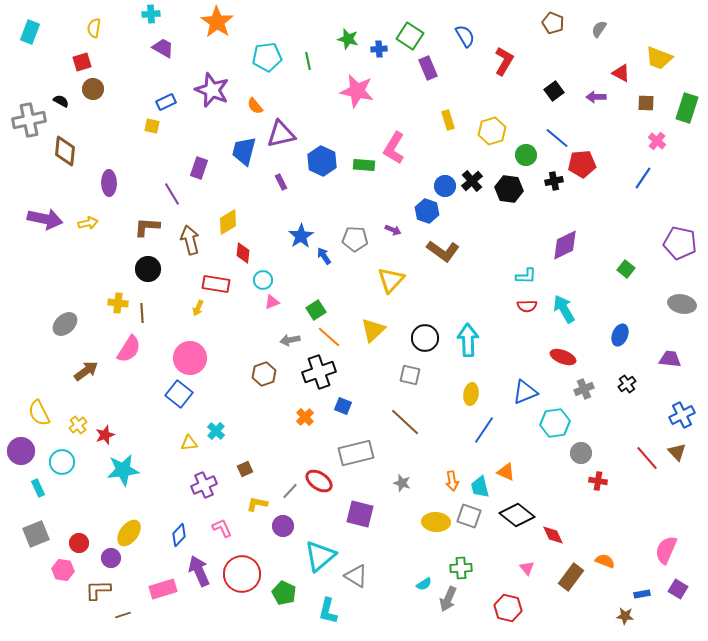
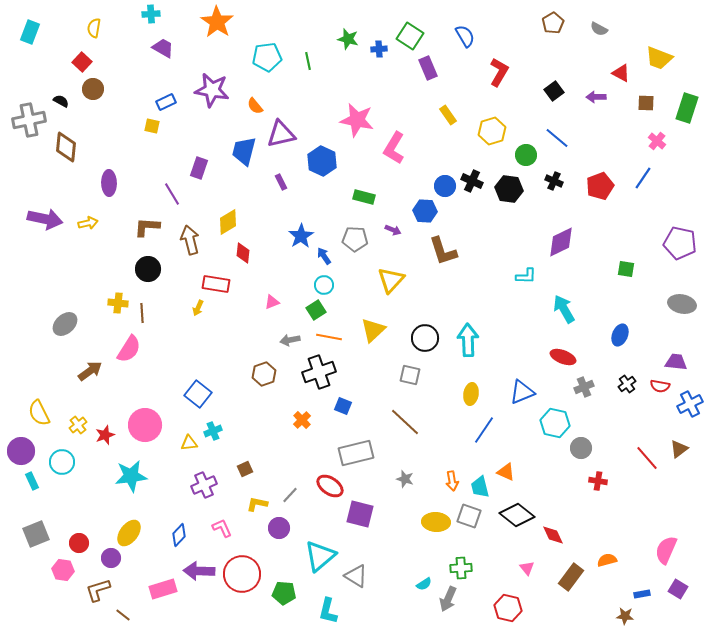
brown pentagon at (553, 23): rotated 20 degrees clockwise
gray semicircle at (599, 29): rotated 96 degrees counterclockwise
red L-shape at (504, 61): moved 5 px left, 11 px down
red square at (82, 62): rotated 30 degrees counterclockwise
purple star at (212, 90): rotated 12 degrees counterclockwise
pink star at (357, 91): moved 29 px down
yellow rectangle at (448, 120): moved 5 px up; rotated 18 degrees counterclockwise
brown diamond at (65, 151): moved 1 px right, 4 px up
red pentagon at (582, 164): moved 18 px right, 22 px down; rotated 16 degrees counterclockwise
green rectangle at (364, 165): moved 32 px down; rotated 10 degrees clockwise
black cross at (472, 181): rotated 25 degrees counterclockwise
black cross at (554, 181): rotated 36 degrees clockwise
blue hexagon at (427, 211): moved 2 px left; rotated 15 degrees counterclockwise
purple diamond at (565, 245): moved 4 px left, 3 px up
brown L-shape at (443, 251): rotated 36 degrees clockwise
green square at (626, 269): rotated 30 degrees counterclockwise
cyan circle at (263, 280): moved 61 px right, 5 px down
red semicircle at (527, 306): moved 133 px right, 80 px down; rotated 12 degrees clockwise
orange line at (329, 337): rotated 30 degrees counterclockwise
pink circle at (190, 358): moved 45 px left, 67 px down
purple trapezoid at (670, 359): moved 6 px right, 3 px down
brown arrow at (86, 371): moved 4 px right
gray cross at (584, 389): moved 2 px up
blue triangle at (525, 392): moved 3 px left
blue square at (179, 394): moved 19 px right
blue cross at (682, 415): moved 8 px right, 11 px up
orange cross at (305, 417): moved 3 px left, 3 px down
cyan hexagon at (555, 423): rotated 20 degrees clockwise
cyan cross at (216, 431): moved 3 px left; rotated 24 degrees clockwise
brown triangle at (677, 452): moved 2 px right, 3 px up; rotated 36 degrees clockwise
gray circle at (581, 453): moved 5 px up
cyan star at (123, 470): moved 8 px right, 6 px down
red ellipse at (319, 481): moved 11 px right, 5 px down
gray star at (402, 483): moved 3 px right, 4 px up
cyan rectangle at (38, 488): moved 6 px left, 7 px up
gray line at (290, 491): moved 4 px down
purple circle at (283, 526): moved 4 px left, 2 px down
orange semicircle at (605, 561): moved 2 px right, 1 px up; rotated 36 degrees counterclockwise
purple arrow at (199, 571): rotated 64 degrees counterclockwise
brown L-shape at (98, 590): rotated 16 degrees counterclockwise
green pentagon at (284, 593): rotated 20 degrees counterclockwise
brown line at (123, 615): rotated 56 degrees clockwise
